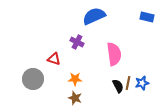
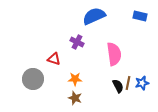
blue rectangle: moved 7 px left, 1 px up
